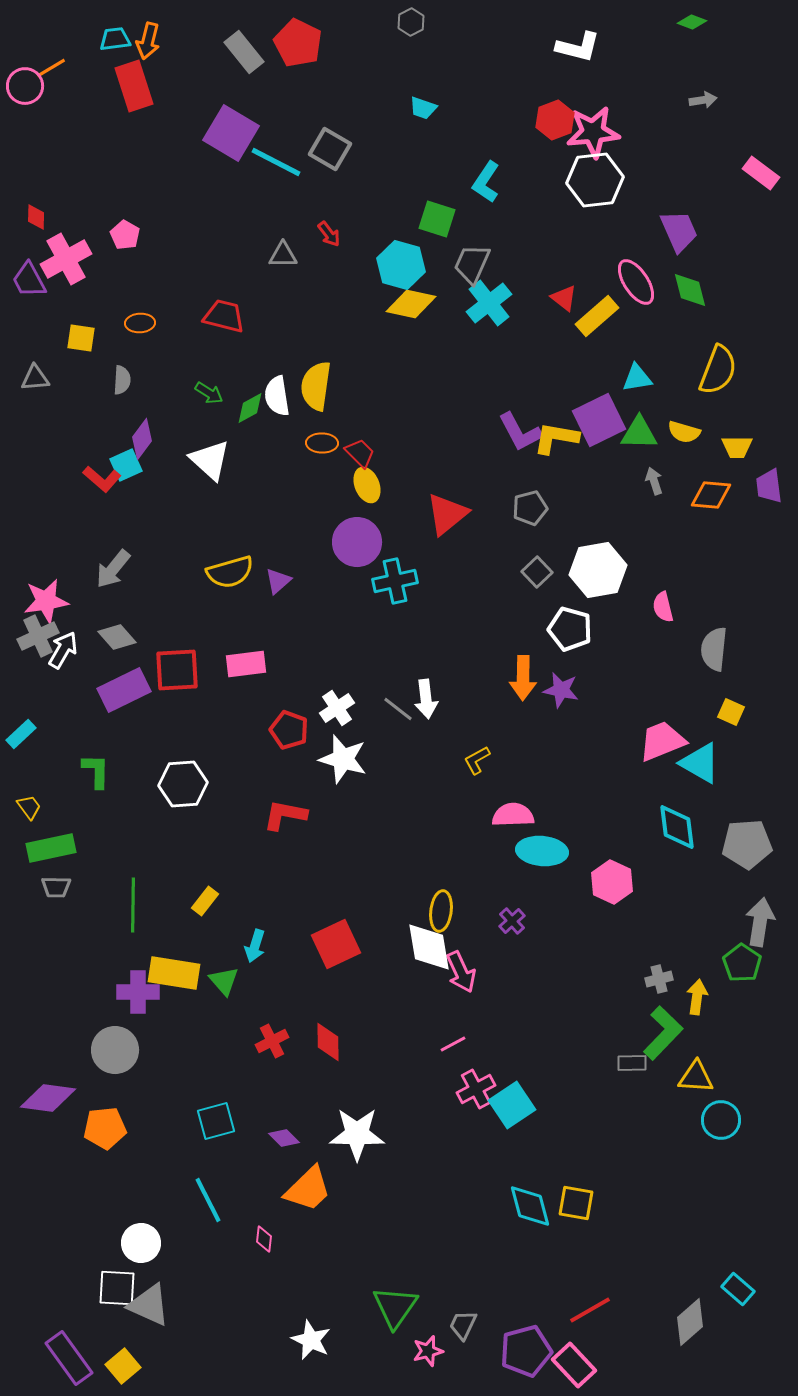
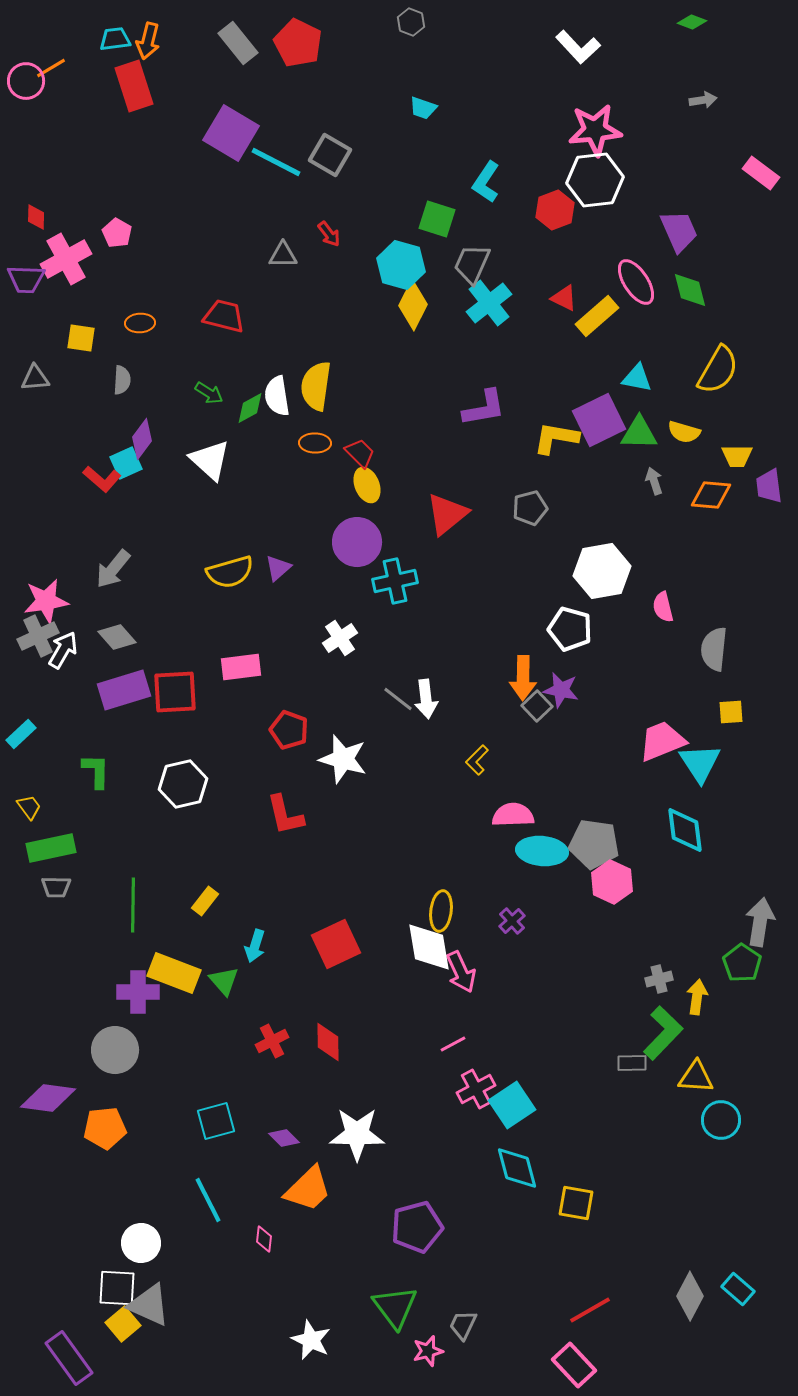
gray hexagon at (411, 22): rotated 12 degrees counterclockwise
white L-shape at (578, 47): rotated 33 degrees clockwise
gray rectangle at (244, 52): moved 6 px left, 9 px up
pink circle at (25, 86): moved 1 px right, 5 px up
red hexagon at (555, 120): moved 90 px down
pink star at (593, 132): moved 2 px right, 2 px up
gray square at (330, 149): moved 6 px down
pink pentagon at (125, 235): moved 8 px left, 2 px up
purple trapezoid at (29, 280): moved 3 px left, 1 px up; rotated 60 degrees counterclockwise
red triangle at (564, 298): rotated 12 degrees counterclockwise
yellow diamond at (411, 304): moved 2 px right, 1 px down; rotated 75 degrees counterclockwise
yellow semicircle at (718, 370): rotated 9 degrees clockwise
cyan triangle at (637, 378): rotated 20 degrees clockwise
purple L-shape at (520, 432): moved 36 px left, 24 px up; rotated 72 degrees counterclockwise
orange ellipse at (322, 443): moved 7 px left
yellow trapezoid at (737, 447): moved 9 px down
cyan square at (126, 465): moved 2 px up
white hexagon at (598, 570): moved 4 px right, 1 px down
gray square at (537, 572): moved 134 px down
purple triangle at (278, 581): moved 13 px up
pink rectangle at (246, 664): moved 5 px left, 3 px down
red square at (177, 670): moved 2 px left, 22 px down
purple rectangle at (124, 690): rotated 9 degrees clockwise
white cross at (337, 708): moved 3 px right, 70 px up
gray line at (398, 709): moved 10 px up
yellow square at (731, 712): rotated 28 degrees counterclockwise
yellow L-shape at (477, 760): rotated 16 degrees counterclockwise
cyan triangle at (700, 763): rotated 27 degrees clockwise
white hexagon at (183, 784): rotated 9 degrees counterclockwise
red L-shape at (285, 815): rotated 114 degrees counterclockwise
cyan diamond at (677, 827): moved 8 px right, 3 px down
gray pentagon at (747, 844): moved 153 px left; rotated 12 degrees clockwise
yellow rectangle at (174, 973): rotated 12 degrees clockwise
cyan diamond at (530, 1206): moved 13 px left, 38 px up
green triangle at (395, 1307): rotated 12 degrees counterclockwise
gray diamond at (690, 1322): moved 26 px up; rotated 21 degrees counterclockwise
purple pentagon at (526, 1351): moved 109 px left, 124 px up
yellow square at (123, 1366): moved 42 px up
